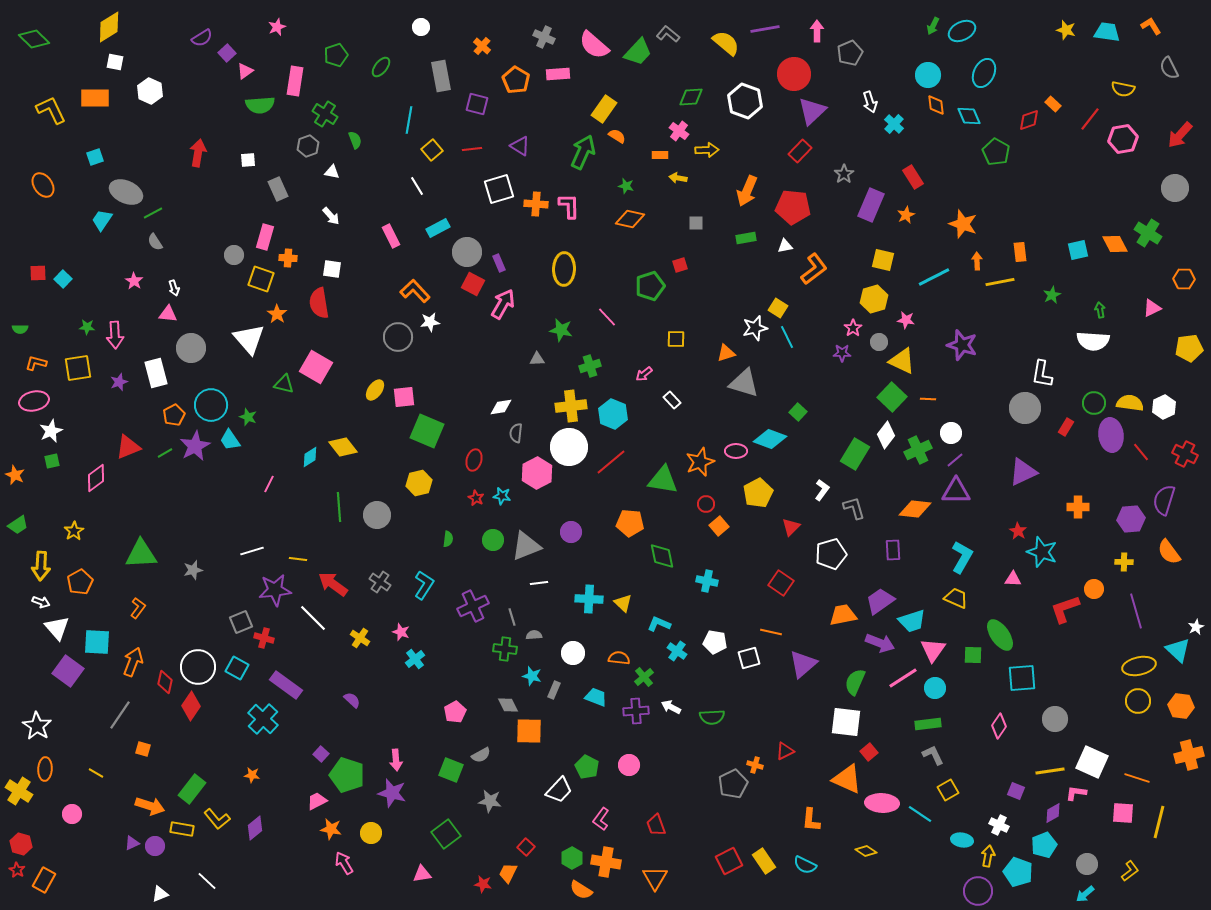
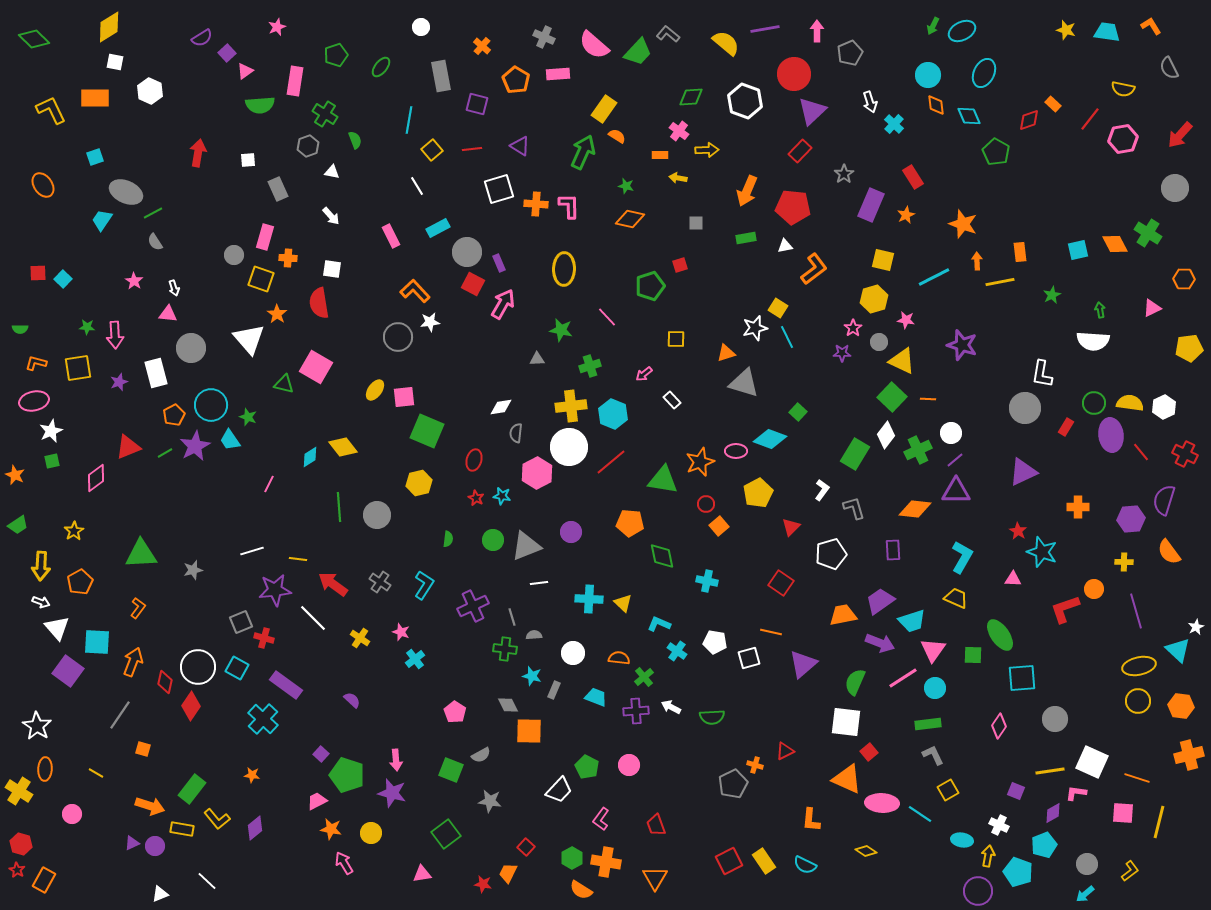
pink pentagon at (455, 712): rotated 10 degrees counterclockwise
